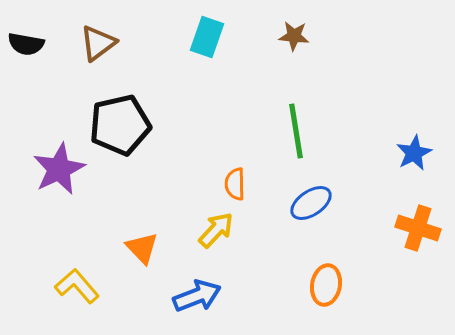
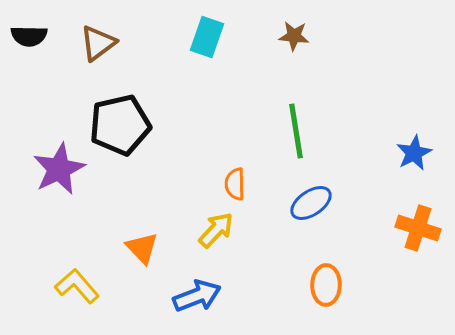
black semicircle: moved 3 px right, 8 px up; rotated 9 degrees counterclockwise
orange ellipse: rotated 9 degrees counterclockwise
